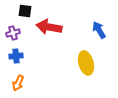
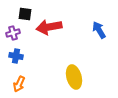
black square: moved 3 px down
red arrow: rotated 20 degrees counterclockwise
blue cross: rotated 16 degrees clockwise
yellow ellipse: moved 12 px left, 14 px down
orange arrow: moved 1 px right, 1 px down
